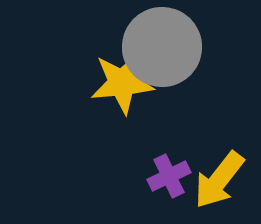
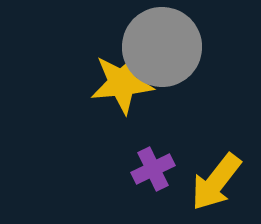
purple cross: moved 16 px left, 7 px up
yellow arrow: moved 3 px left, 2 px down
